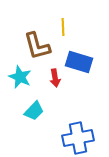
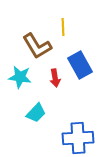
brown L-shape: rotated 16 degrees counterclockwise
blue rectangle: moved 1 px right, 3 px down; rotated 44 degrees clockwise
cyan star: rotated 15 degrees counterclockwise
cyan trapezoid: moved 2 px right, 2 px down
blue cross: rotated 8 degrees clockwise
